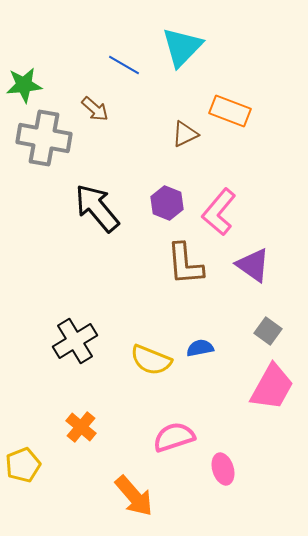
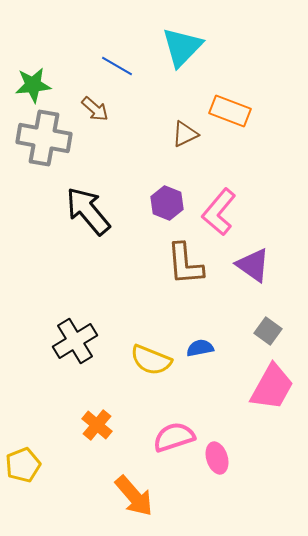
blue line: moved 7 px left, 1 px down
green star: moved 9 px right
black arrow: moved 9 px left, 3 px down
orange cross: moved 16 px right, 2 px up
pink ellipse: moved 6 px left, 11 px up
